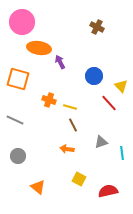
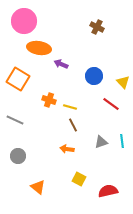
pink circle: moved 2 px right, 1 px up
purple arrow: moved 1 px right, 2 px down; rotated 40 degrees counterclockwise
orange square: rotated 15 degrees clockwise
yellow triangle: moved 2 px right, 4 px up
red line: moved 2 px right, 1 px down; rotated 12 degrees counterclockwise
cyan line: moved 12 px up
